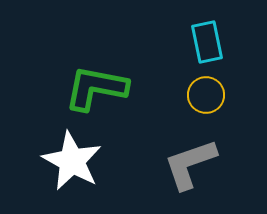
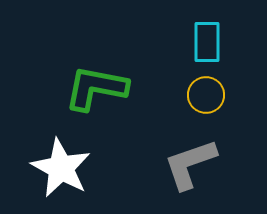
cyan rectangle: rotated 12 degrees clockwise
white star: moved 11 px left, 7 px down
